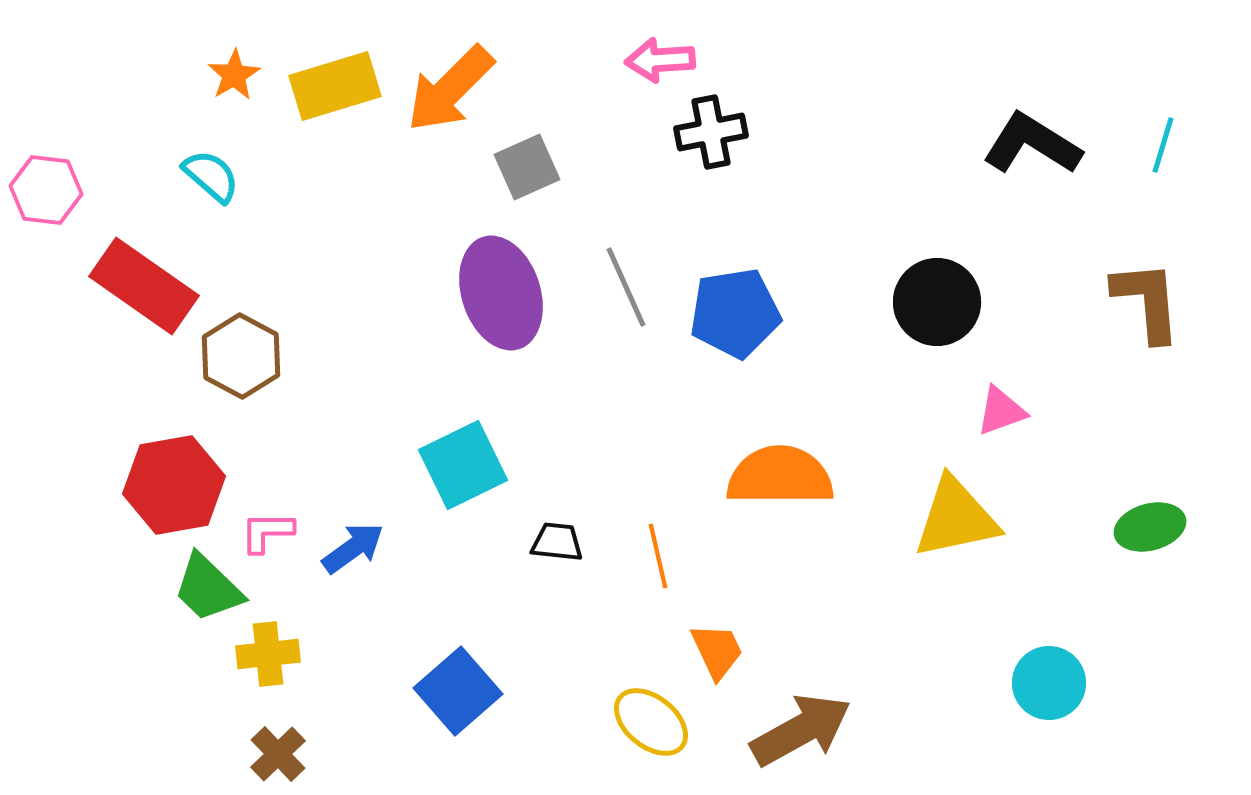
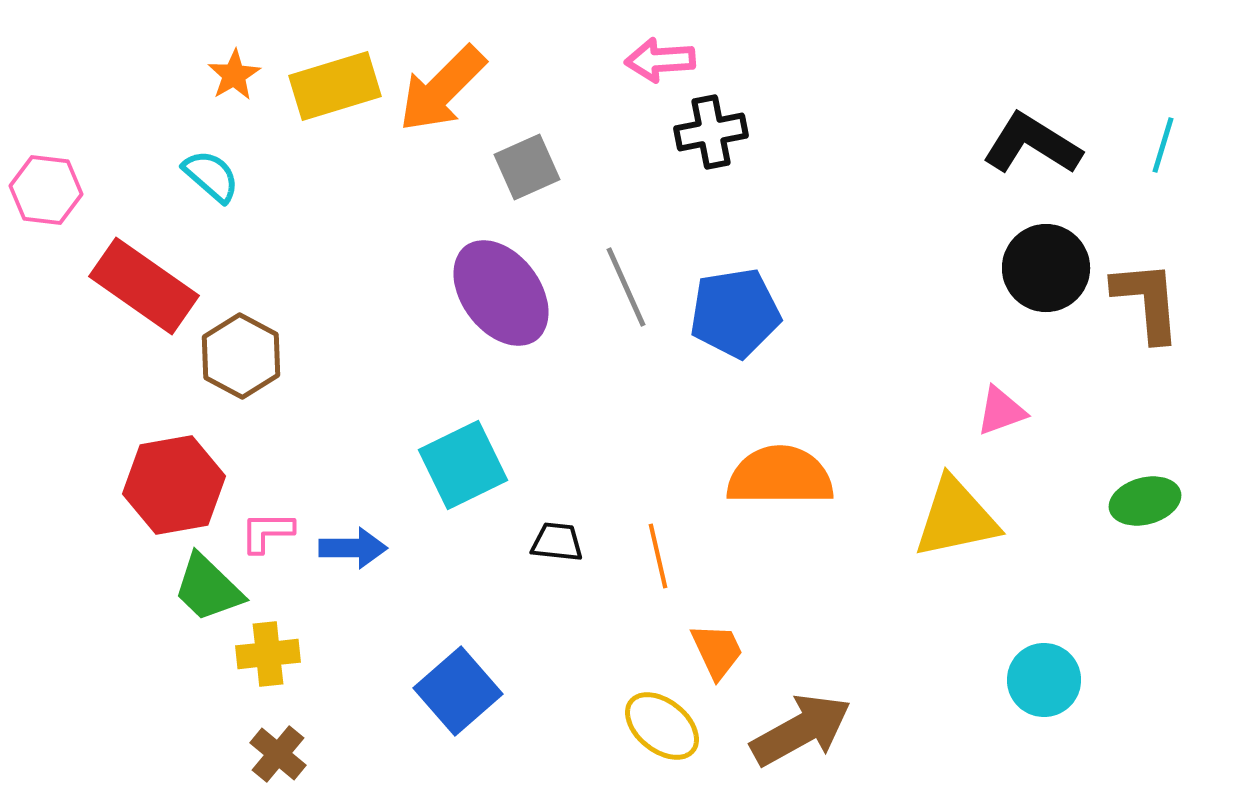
orange arrow: moved 8 px left
purple ellipse: rotated 19 degrees counterclockwise
black circle: moved 109 px right, 34 px up
green ellipse: moved 5 px left, 26 px up
blue arrow: rotated 36 degrees clockwise
cyan circle: moved 5 px left, 3 px up
yellow ellipse: moved 11 px right, 4 px down
brown cross: rotated 6 degrees counterclockwise
